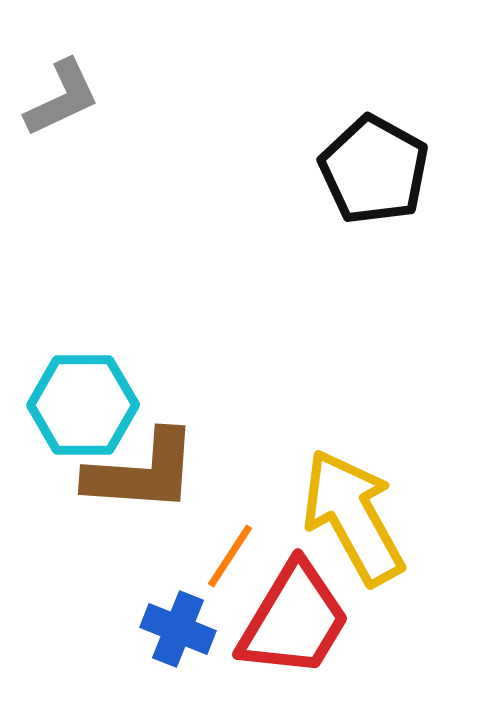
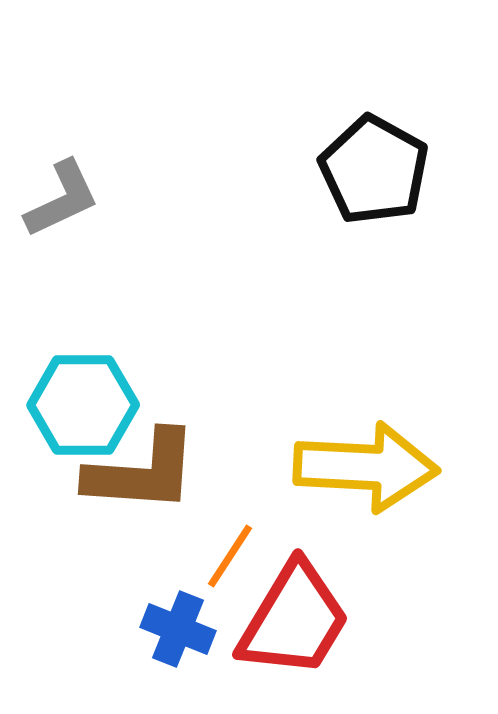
gray L-shape: moved 101 px down
yellow arrow: moved 13 px right, 50 px up; rotated 122 degrees clockwise
